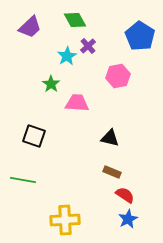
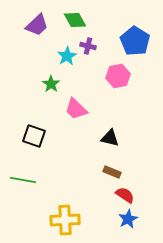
purple trapezoid: moved 7 px right, 2 px up
blue pentagon: moved 5 px left, 5 px down
purple cross: rotated 35 degrees counterclockwise
pink trapezoid: moved 1 px left, 6 px down; rotated 140 degrees counterclockwise
